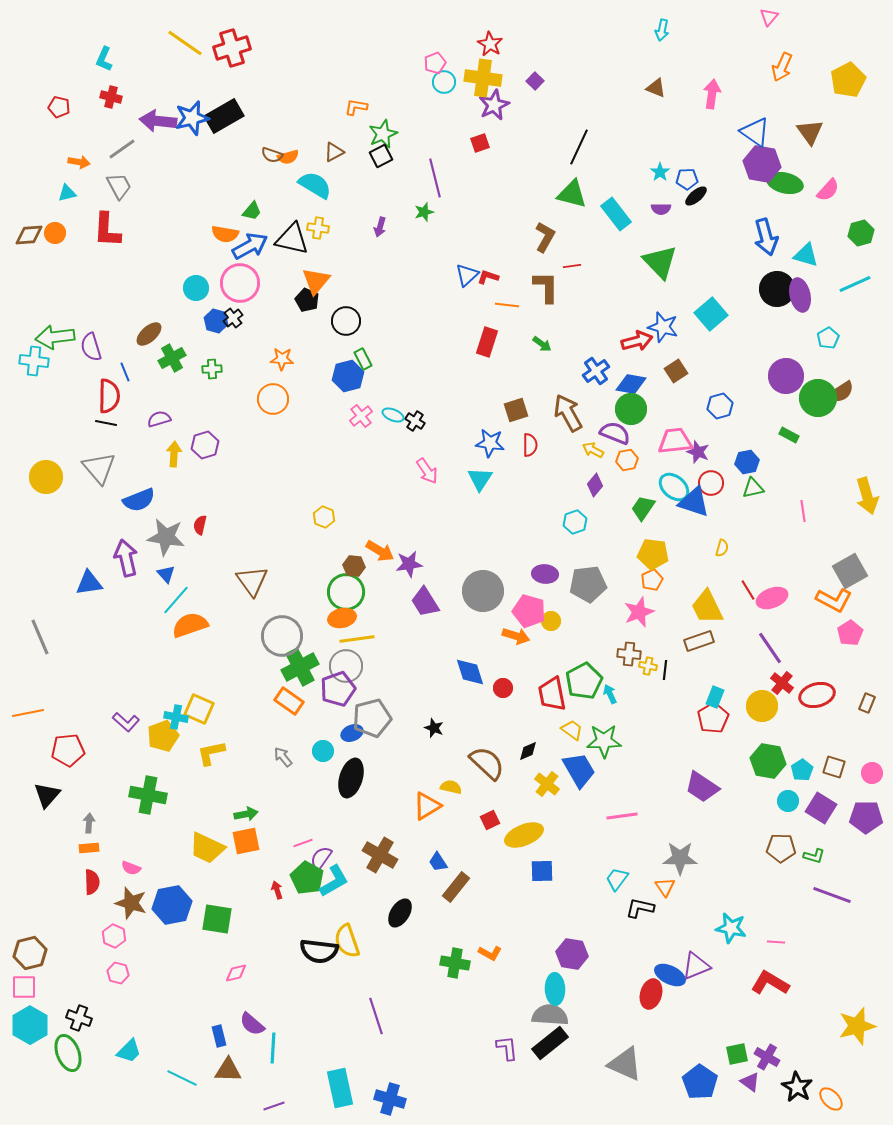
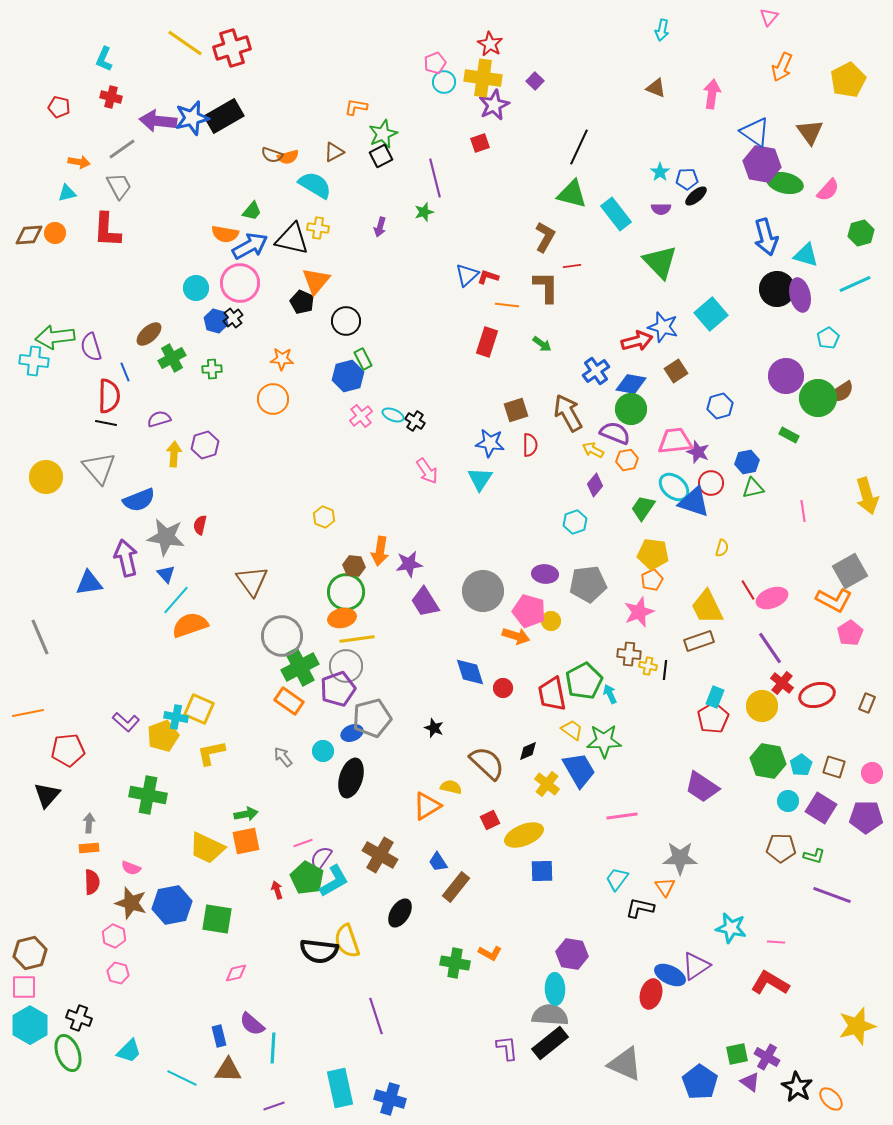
black pentagon at (307, 300): moved 5 px left, 2 px down
orange arrow at (380, 551): rotated 68 degrees clockwise
cyan pentagon at (802, 770): moved 1 px left, 5 px up
purple triangle at (696, 966): rotated 12 degrees counterclockwise
